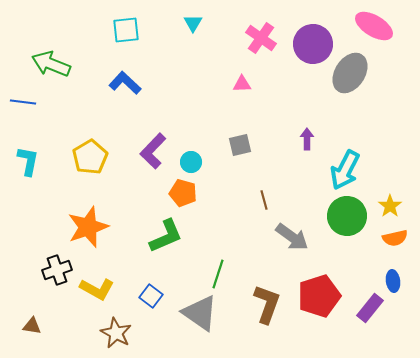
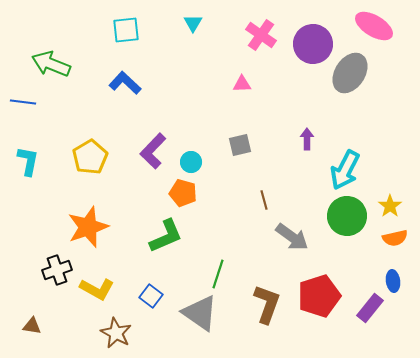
pink cross: moved 3 px up
